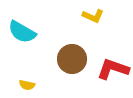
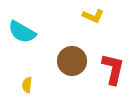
brown circle: moved 2 px down
red L-shape: rotated 84 degrees clockwise
yellow semicircle: rotated 84 degrees clockwise
